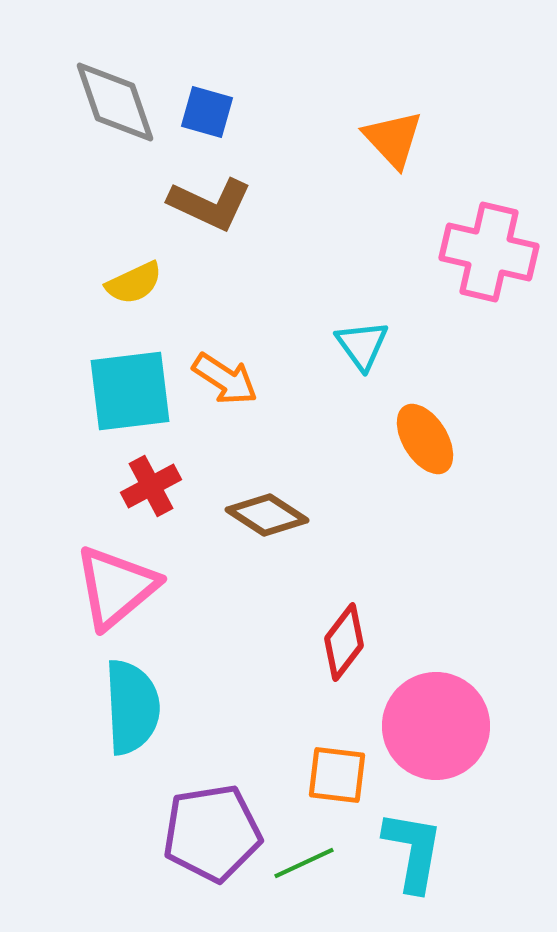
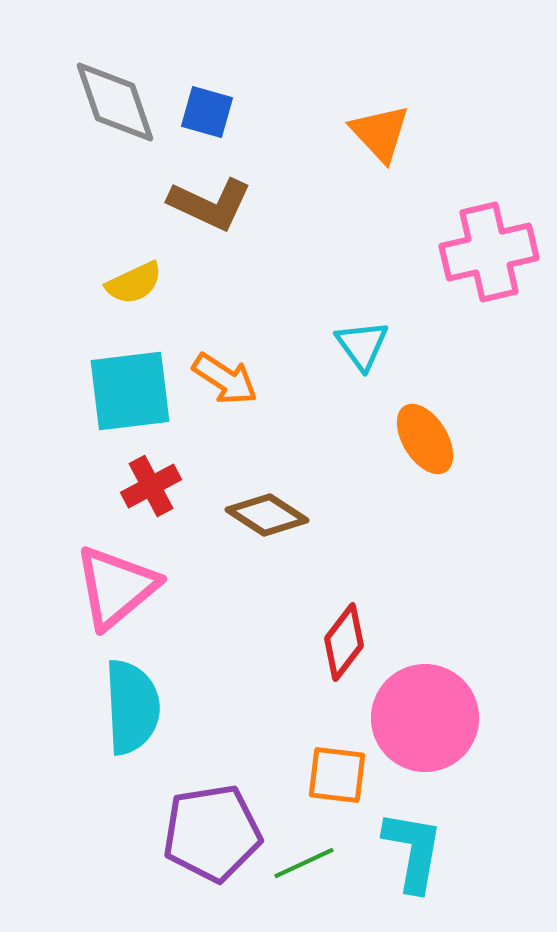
orange triangle: moved 13 px left, 6 px up
pink cross: rotated 26 degrees counterclockwise
pink circle: moved 11 px left, 8 px up
